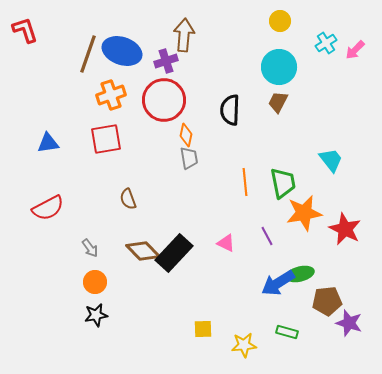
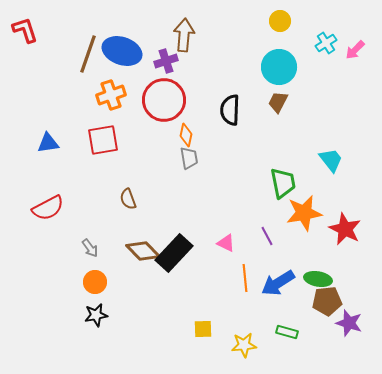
red square: moved 3 px left, 1 px down
orange line: moved 96 px down
green ellipse: moved 18 px right, 5 px down; rotated 24 degrees clockwise
